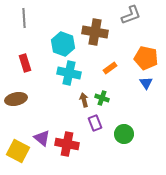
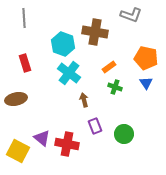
gray L-shape: rotated 40 degrees clockwise
orange rectangle: moved 1 px left, 1 px up
cyan cross: rotated 25 degrees clockwise
green cross: moved 13 px right, 11 px up
purple rectangle: moved 3 px down
